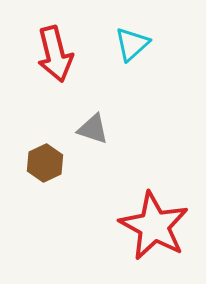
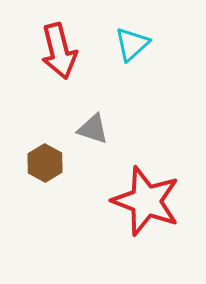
red arrow: moved 4 px right, 3 px up
brown hexagon: rotated 6 degrees counterclockwise
red star: moved 8 px left, 25 px up; rotated 8 degrees counterclockwise
